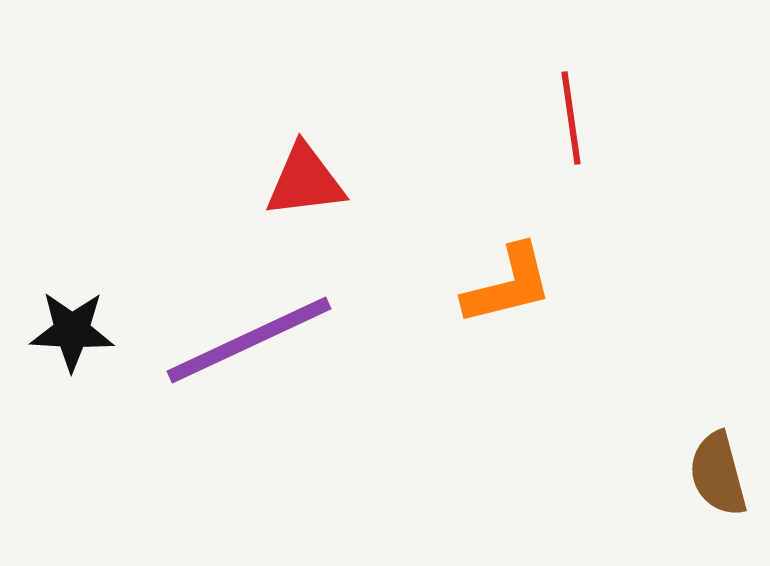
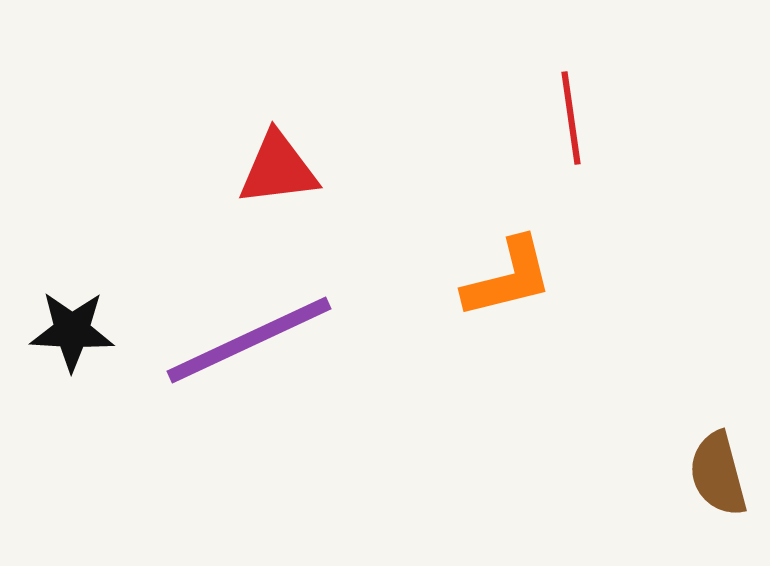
red triangle: moved 27 px left, 12 px up
orange L-shape: moved 7 px up
